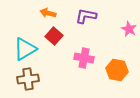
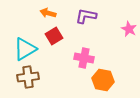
red square: rotated 18 degrees clockwise
orange hexagon: moved 14 px left, 10 px down
brown cross: moved 2 px up
